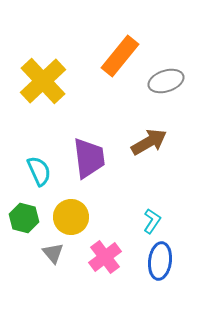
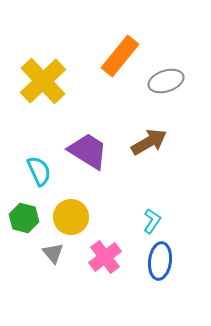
purple trapezoid: moved 1 px left, 7 px up; rotated 51 degrees counterclockwise
